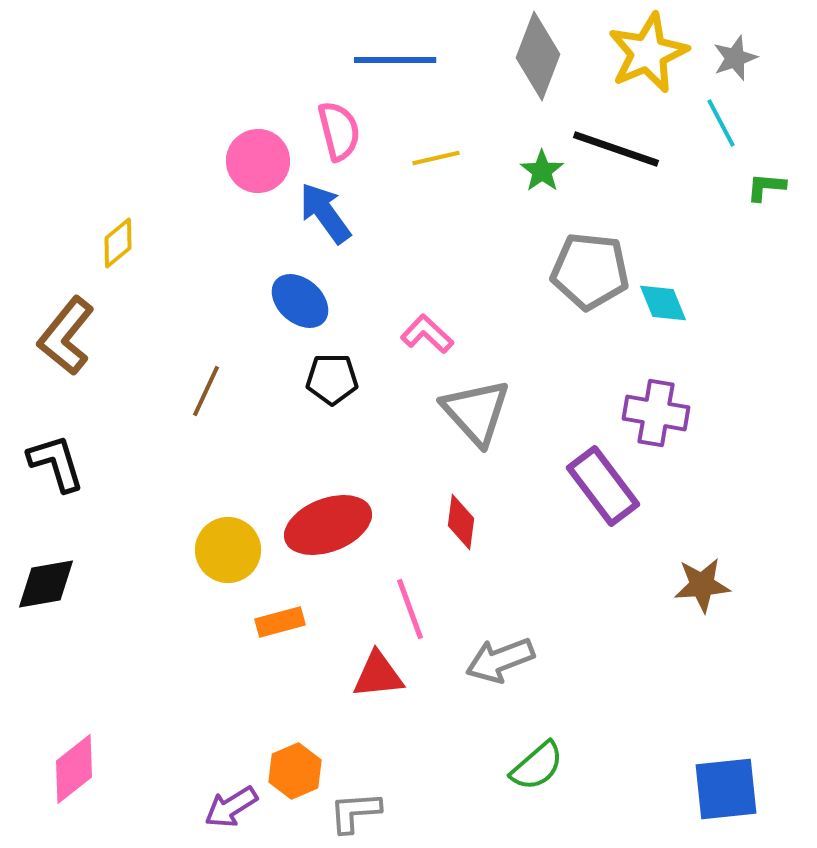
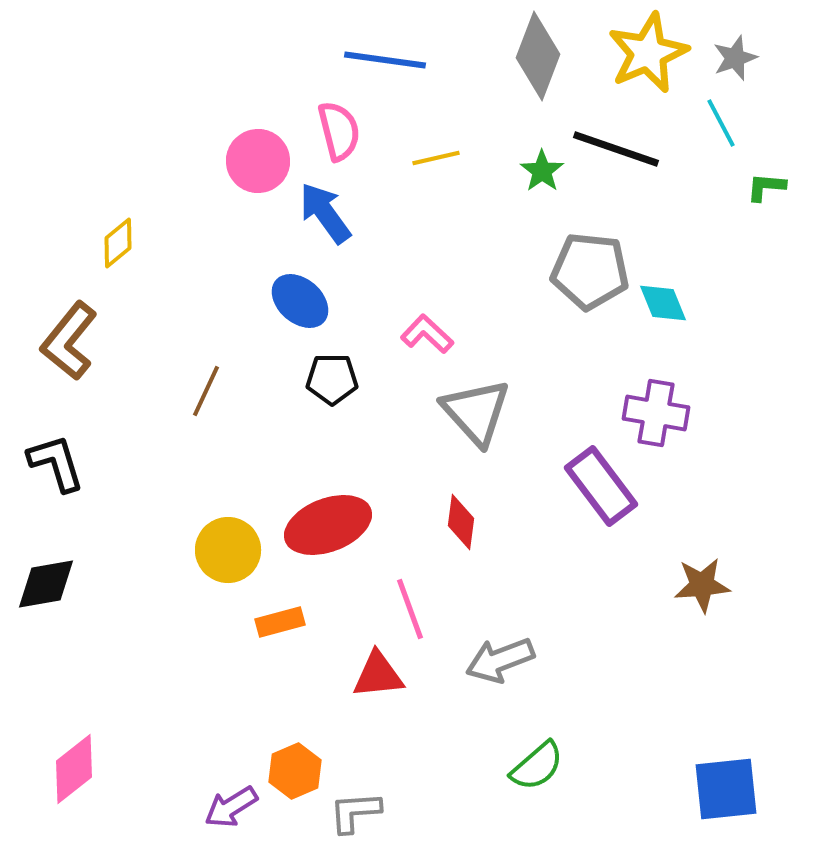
blue line: moved 10 px left; rotated 8 degrees clockwise
brown L-shape: moved 3 px right, 5 px down
purple rectangle: moved 2 px left
